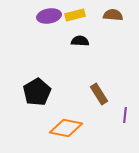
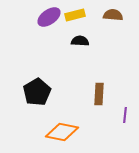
purple ellipse: moved 1 px down; rotated 25 degrees counterclockwise
brown rectangle: rotated 35 degrees clockwise
orange diamond: moved 4 px left, 4 px down
